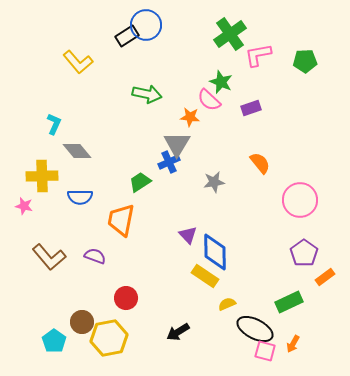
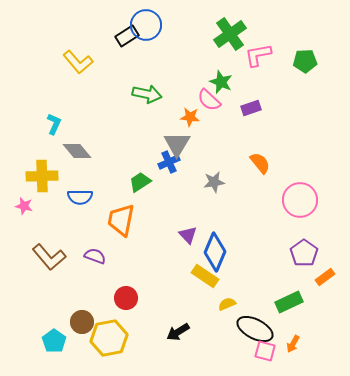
blue diamond: rotated 24 degrees clockwise
